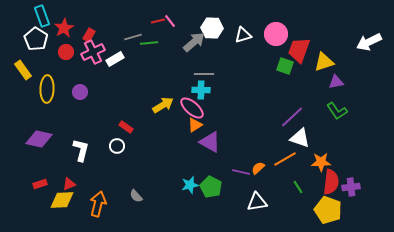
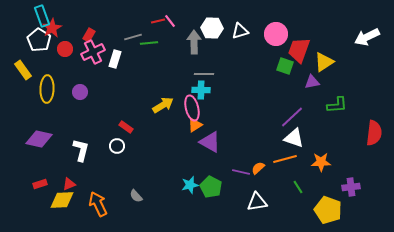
red star at (64, 28): moved 12 px left
white triangle at (243, 35): moved 3 px left, 4 px up
white pentagon at (36, 39): moved 3 px right, 1 px down
gray arrow at (194, 42): rotated 50 degrees counterclockwise
white arrow at (369, 42): moved 2 px left, 5 px up
red circle at (66, 52): moved 1 px left, 3 px up
white rectangle at (115, 59): rotated 42 degrees counterclockwise
yellow triangle at (324, 62): rotated 15 degrees counterclockwise
purple triangle at (336, 82): moved 24 px left
pink ellipse at (192, 108): rotated 35 degrees clockwise
green L-shape at (337, 111): moved 6 px up; rotated 60 degrees counterclockwise
white triangle at (300, 138): moved 6 px left
orange line at (285, 159): rotated 15 degrees clockwise
red semicircle at (331, 182): moved 43 px right, 49 px up
orange arrow at (98, 204): rotated 40 degrees counterclockwise
